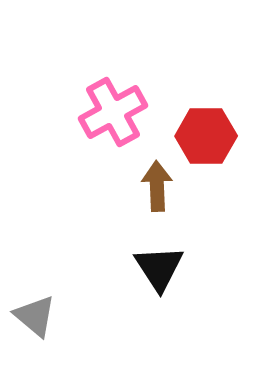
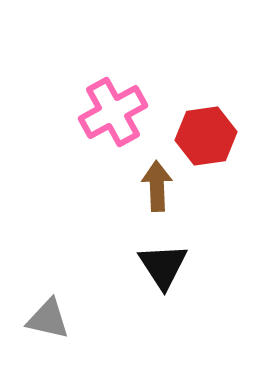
red hexagon: rotated 8 degrees counterclockwise
black triangle: moved 4 px right, 2 px up
gray triangle: moved 13 px right, 3 px down; rotated 27 degrees counterclockwise
